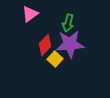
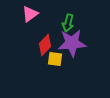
purple star: moved 2 px right, 1 px up
yellow square: rotated 35 degrees counterclockwise
